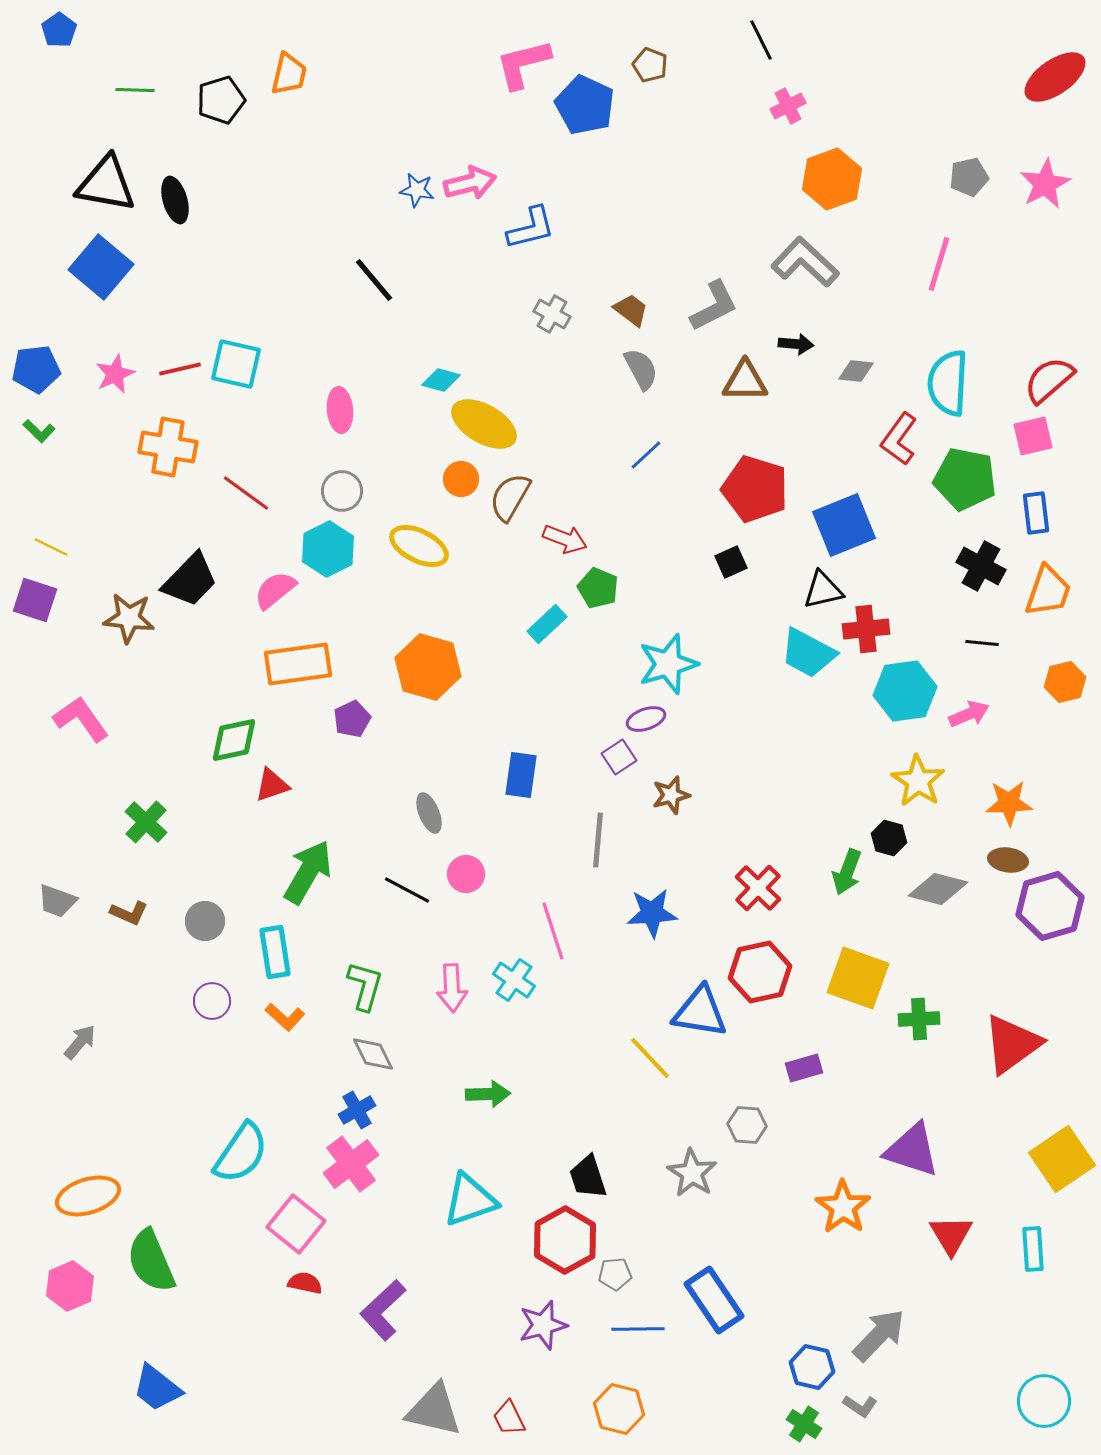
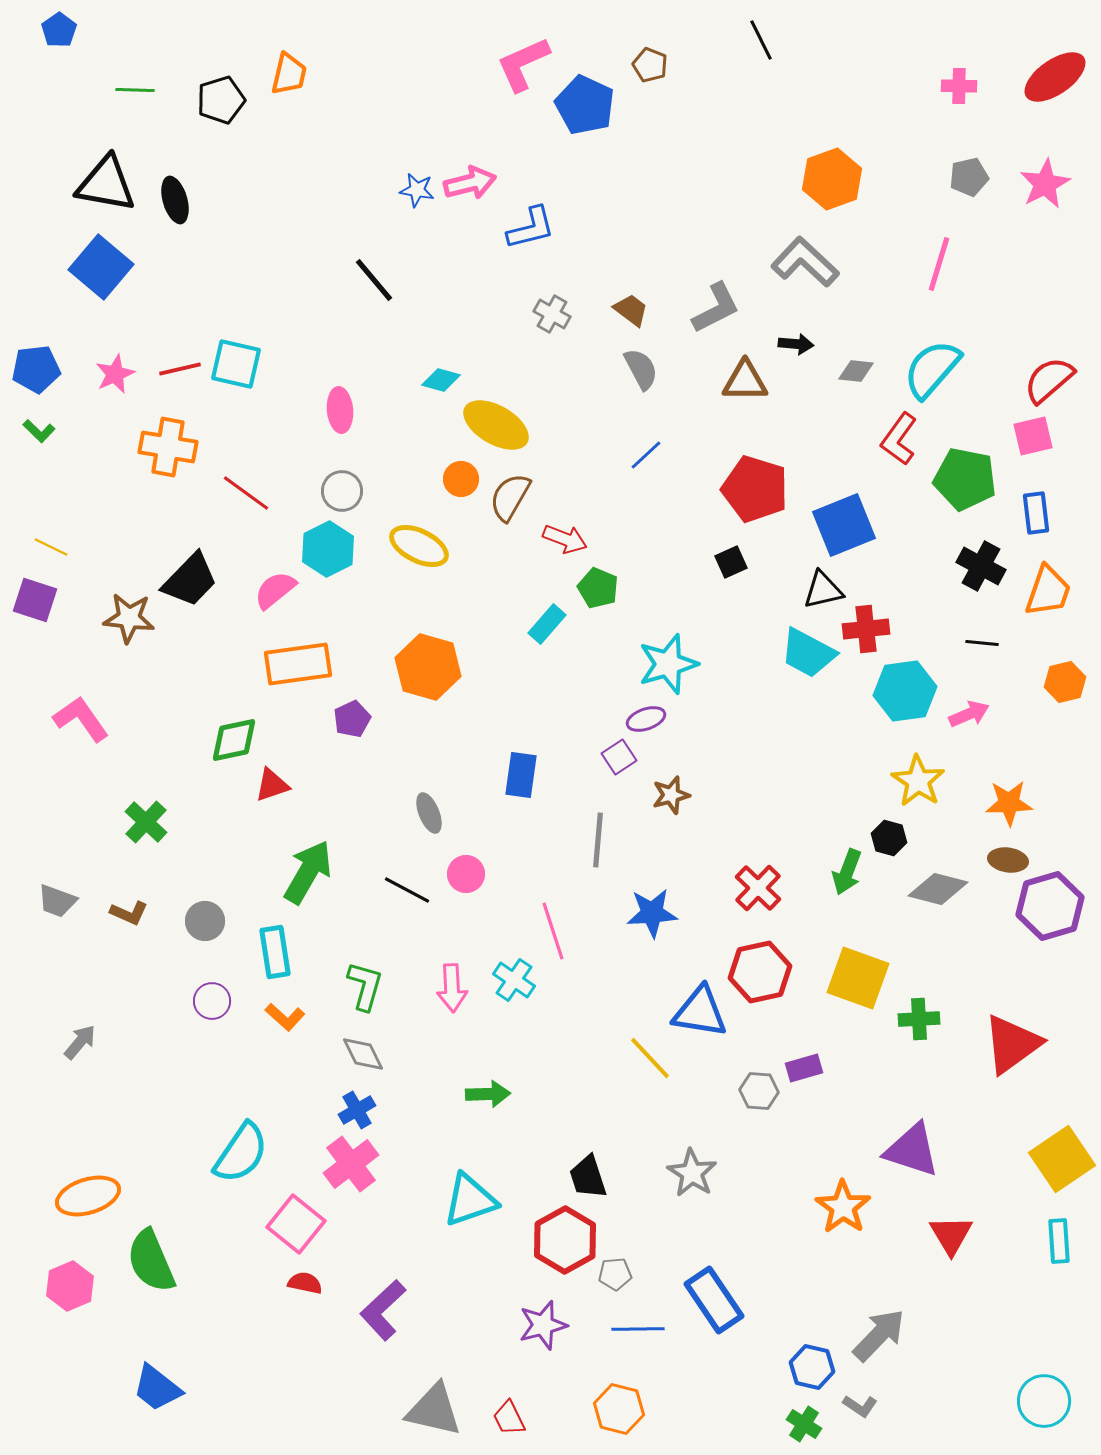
pink L-shape at (523, 64): rotated 10 degrees counterclockwise
pink cross at (788, 106): moved 171 px right, 20 px up; rotated 28 degrees clockwise
gray L-shape at (714, 306): moved 2 px right, 2 px down
cyan semicircle at (948, 383): moved 16 px left, 14 px up; rotated 38 degrees clockwise
yellow ellipse at (484, 424): moved 12 px right, 1 px down
cyan rectangle at (547, 624): rotated 6 degrees counterclockwise
gray diamond at (373, 1054): moved 10 px left
gray hexagon at (747, 1125): moved 12 px right, 34 px up
cyan rectangle at (1033, 1249): moved 26 px right, 8 px up
